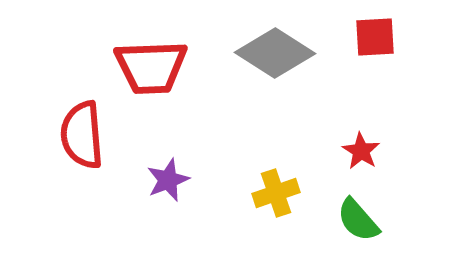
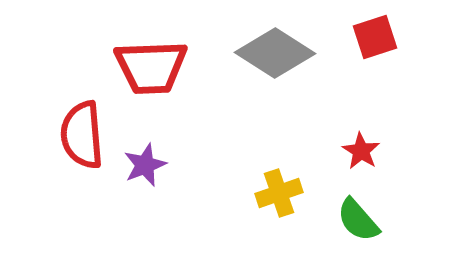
red square: rotated 15 degrees counterclockwise
purple star: moved 23 px left, 15 px up
yellow cross: moved 3 px right
